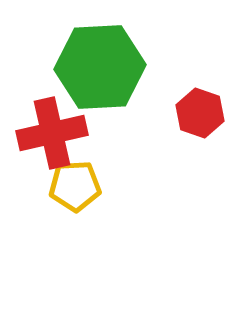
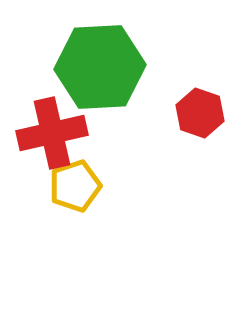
yellow pentagon: rotated 15 degrees counterclockwise
